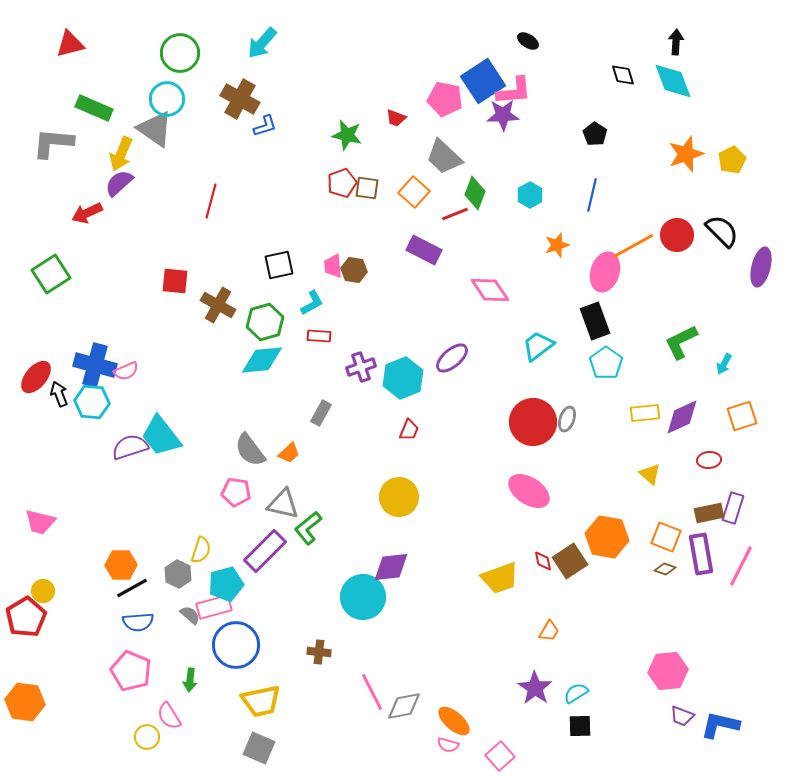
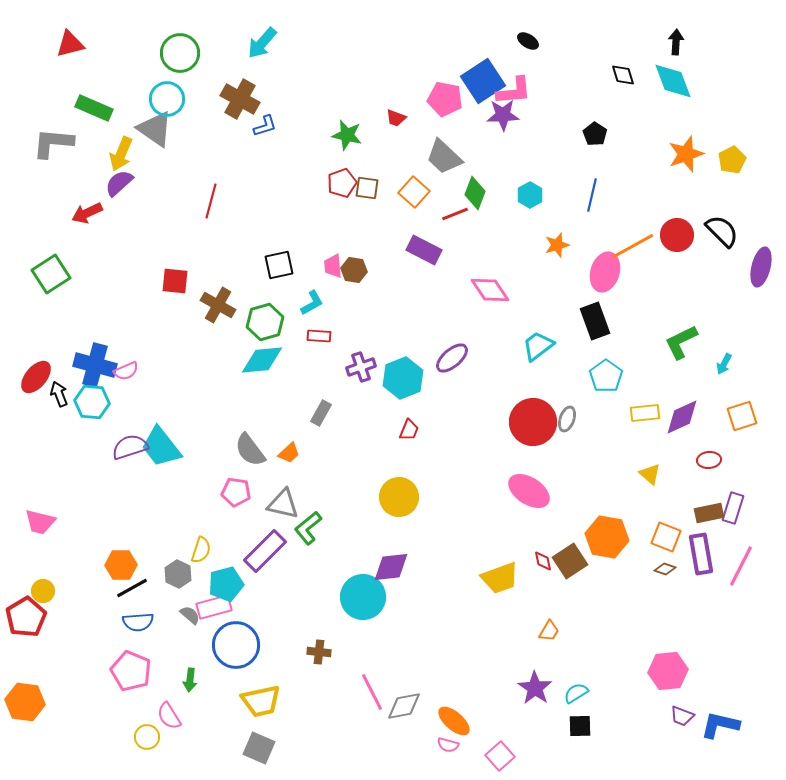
cyan pentagon at (606, 363): moved 13 px down
cyan trapezoid at (161, 436): moved 11 px down
